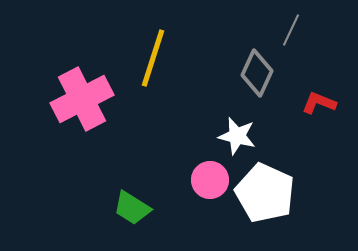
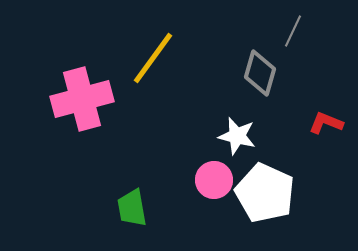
gray line: moved 2 px right, 1 px down
yellow line: rotated 18 degrees clockwise
gray diamond: moved 3 px right; rotated 9 degrees counterclockwise
pink cross: rotated 12 degrees clockwise
red L-shape: moved 7 px right, 20 px down
pink circle: moved 4 px right
green trapezoid: rotated 48 degrees clockwise
